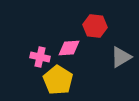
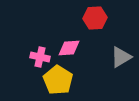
red hexagon: moved 8 px up; rotated 10 degrees counterclockwise
